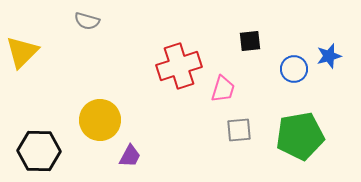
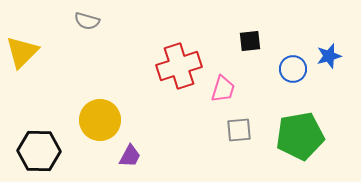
blue circle: moved 1 px left
